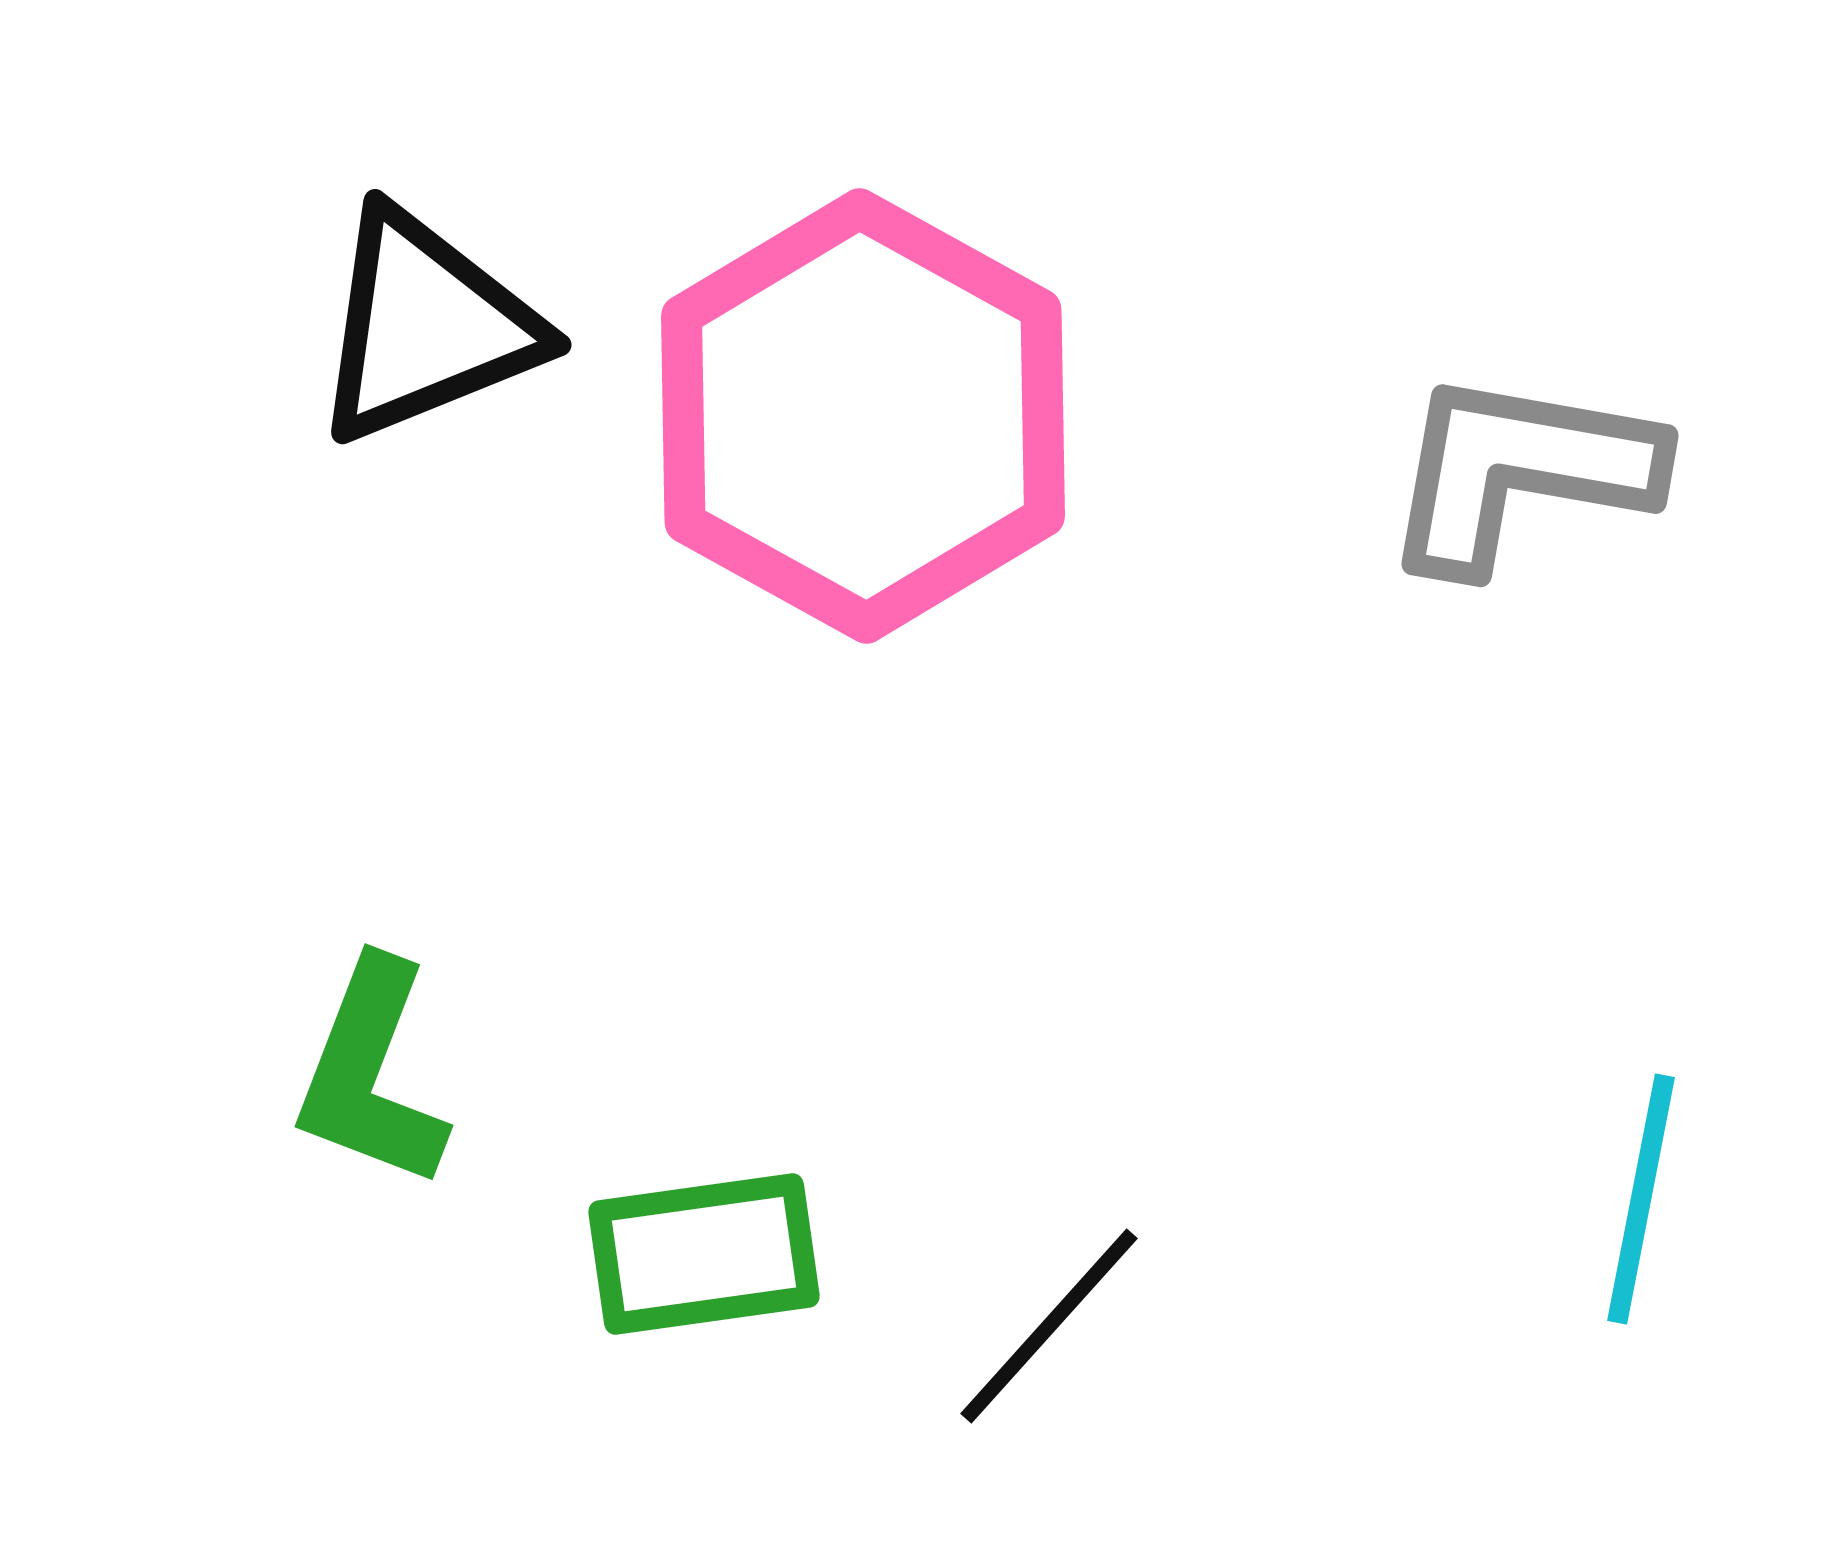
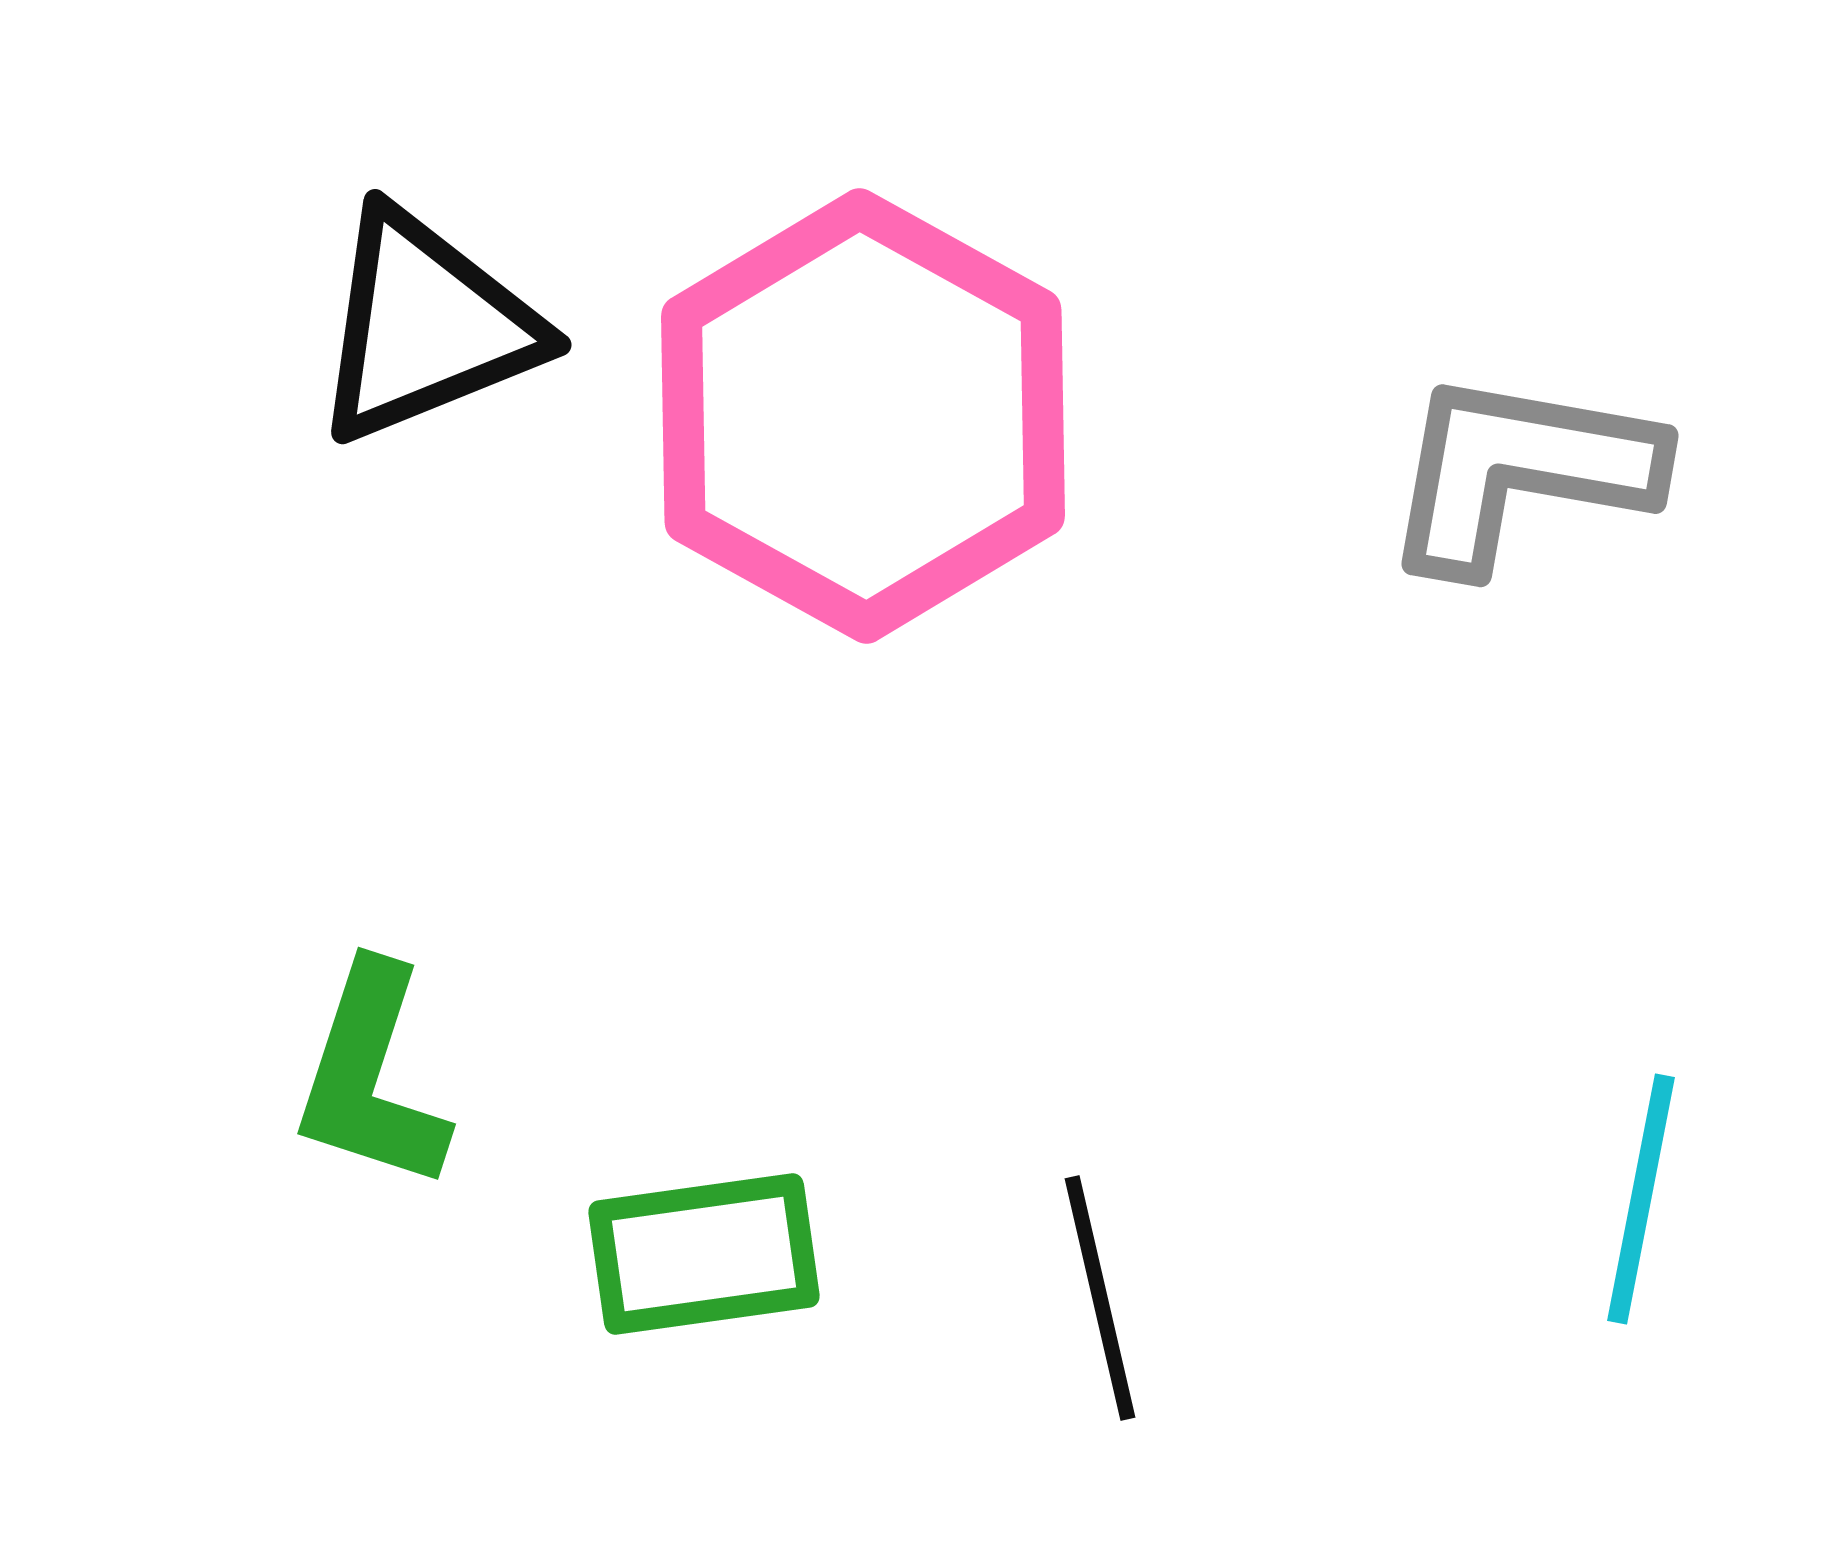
green L-shape: moved 3 px down; rotated 3 degrees counterclockwise
black line: moved 51 px right, 28 px up; rotated 55 degrees counterclockwise
